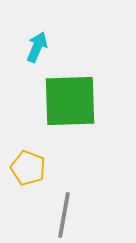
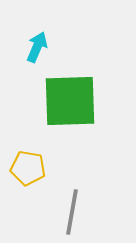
yellow pentagon: rotated 12 degrees counterclockwise
gray line: moved 8 px right, 3 px up
